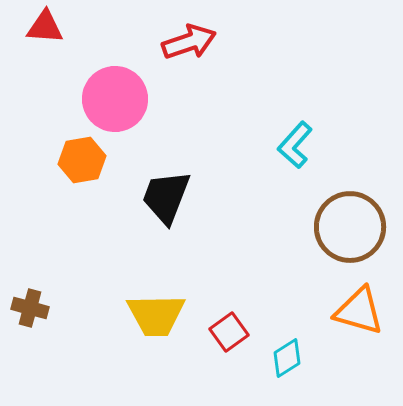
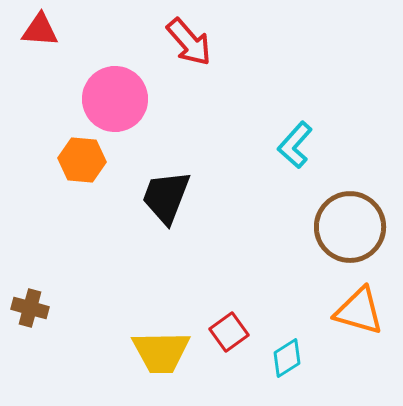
red triangle: moved 5 px left, 3 px down
red arrow: rotated 68 degrees clockwise
orange hexagon: rotated 15 degrees clockwise
yellow trapezoid: moved 5 px right, 37 px down
